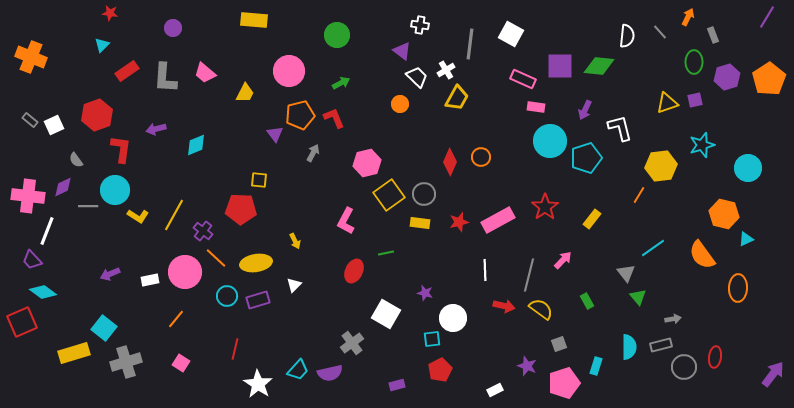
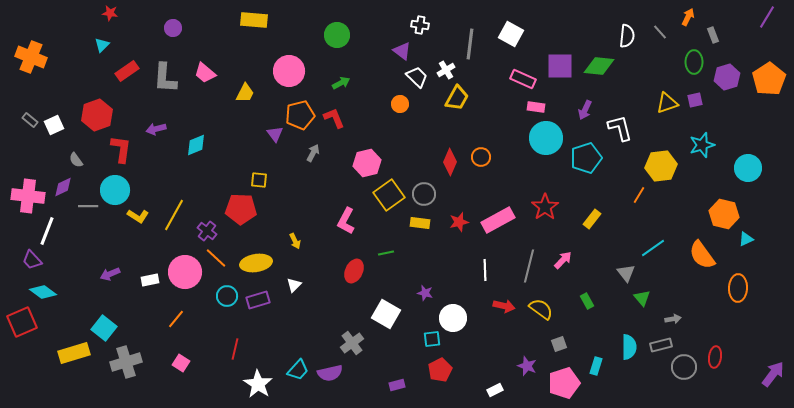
cyan circle at (550, 141): moved 4 px left, 3 px up
purple cross at (203, 231): moved 4 px right
gray line at (529, 275): moved 9 px up
green triangle at (638, 297): moved 4 px right, 1 px down
